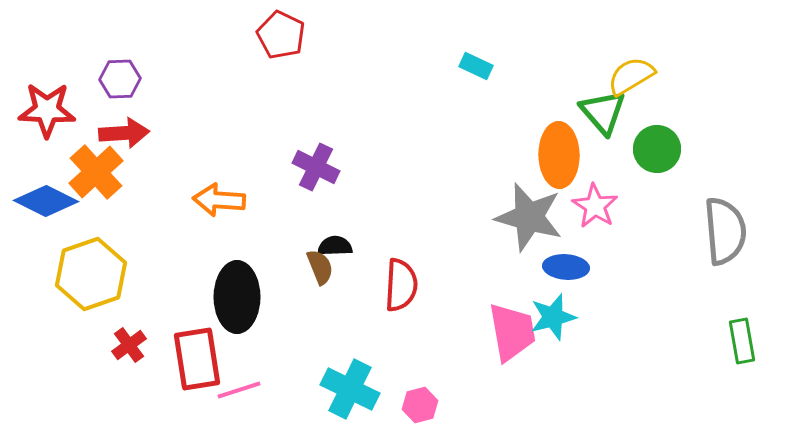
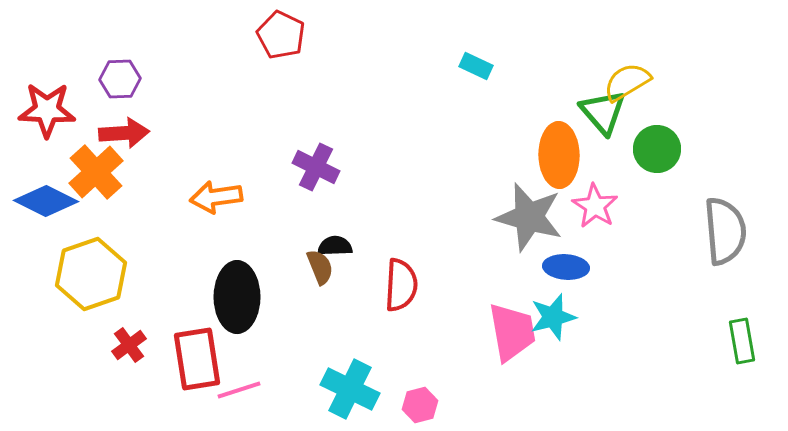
yellow semicircle: moved 4 px left, 6 px down
orange arrow: moved 3 px left, 3 px up; rotated 12 degrees counterclockwise
